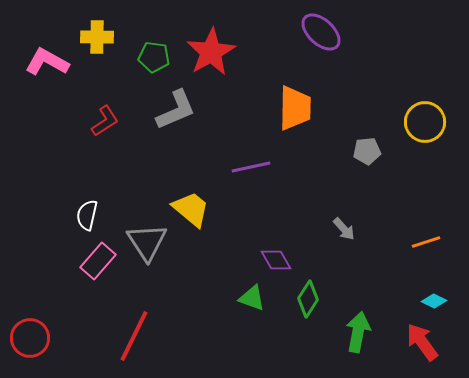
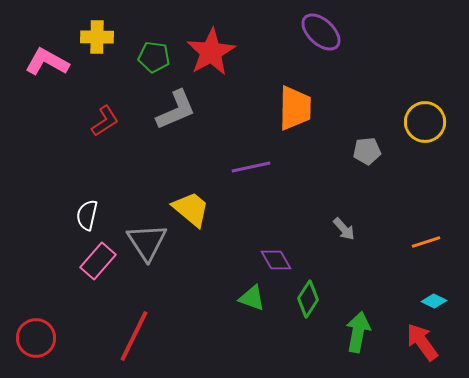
red circle: moved 6 px right
